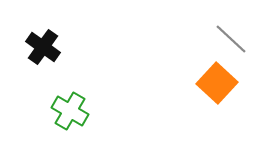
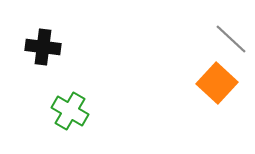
black cross: rotated 28 degrees counterclockwise
